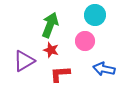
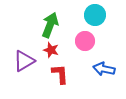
red L-shape: rotated 90 degrees clockwise
